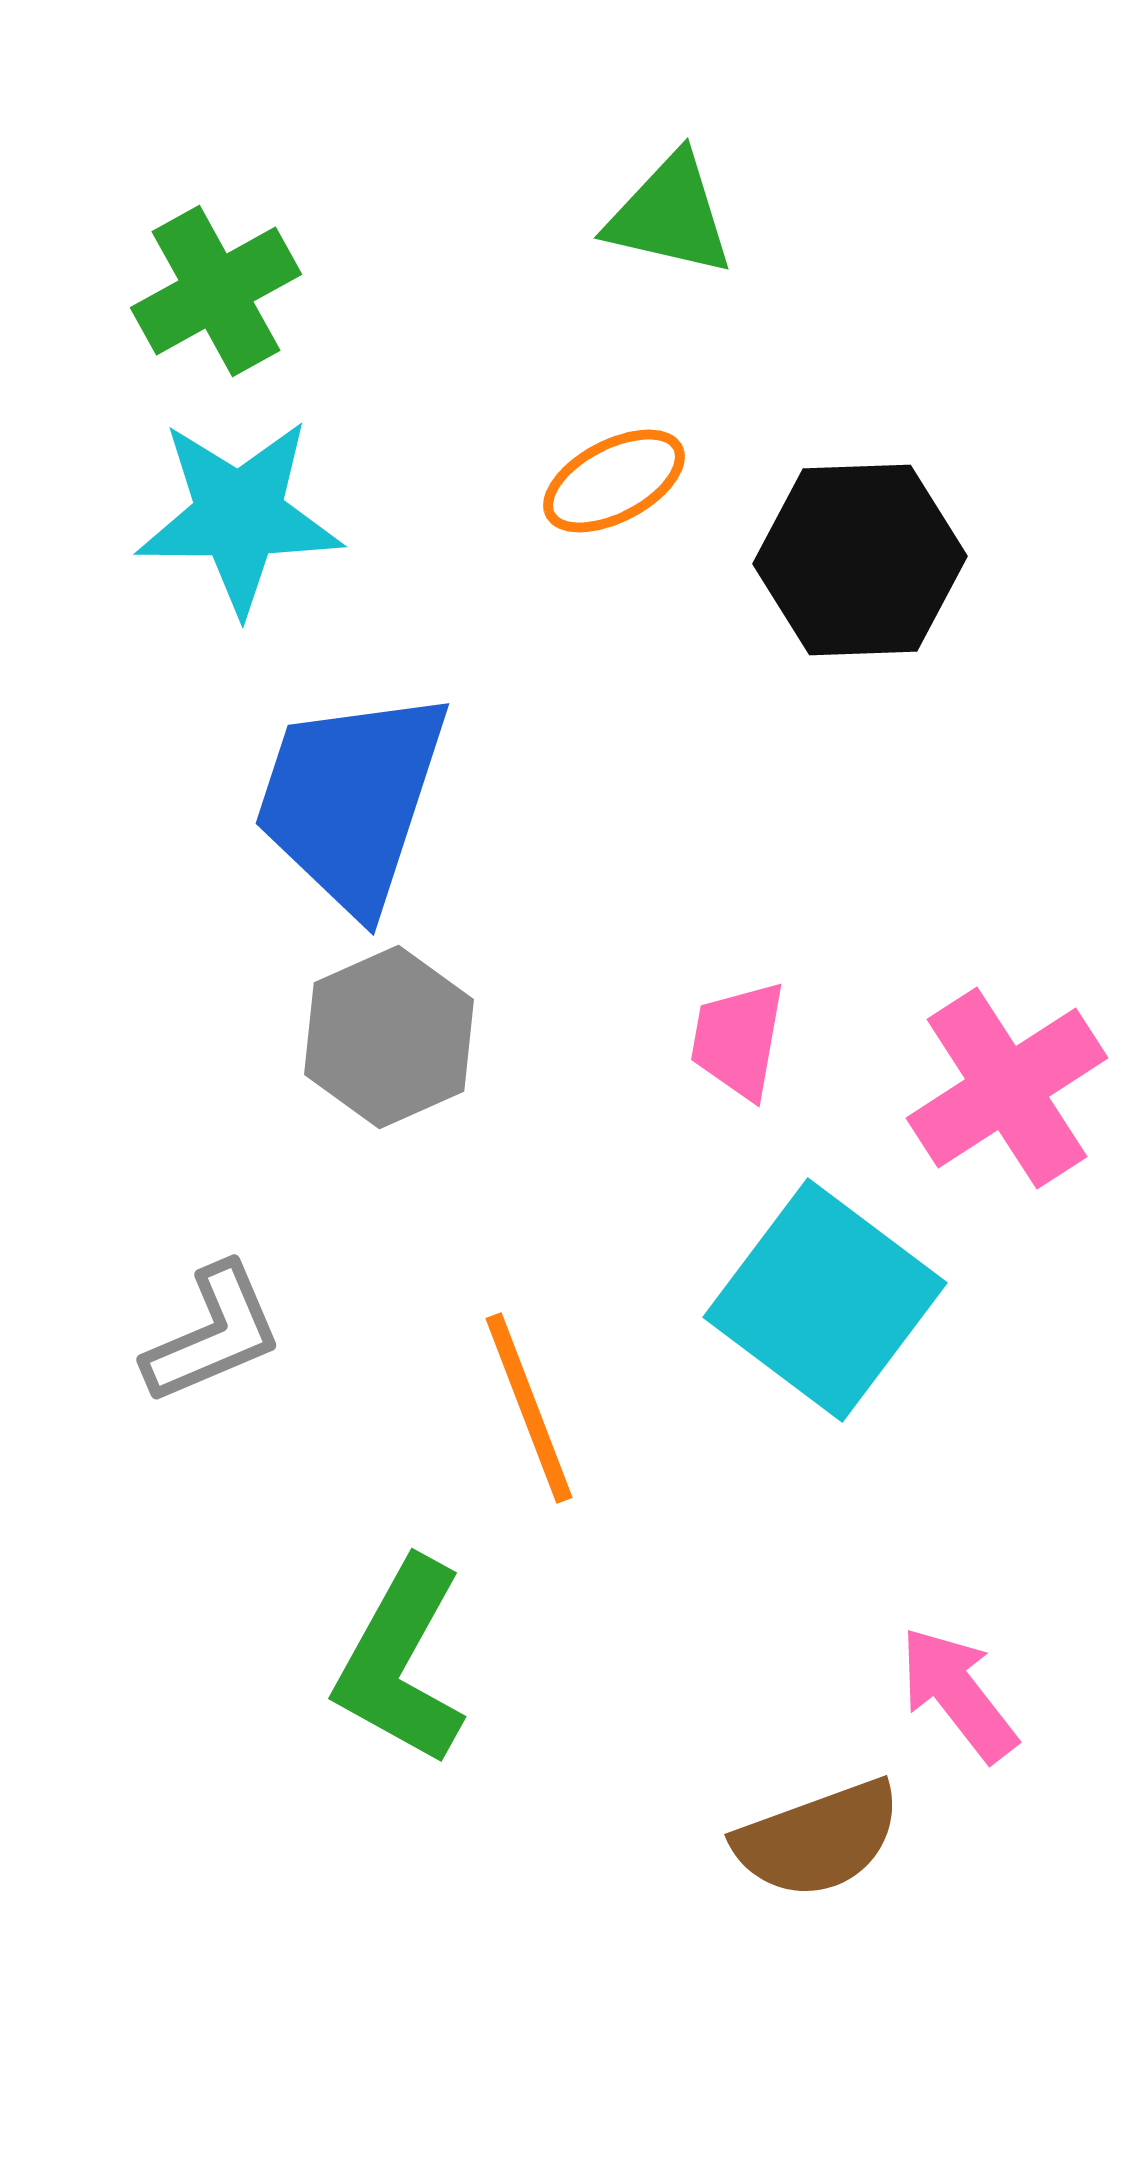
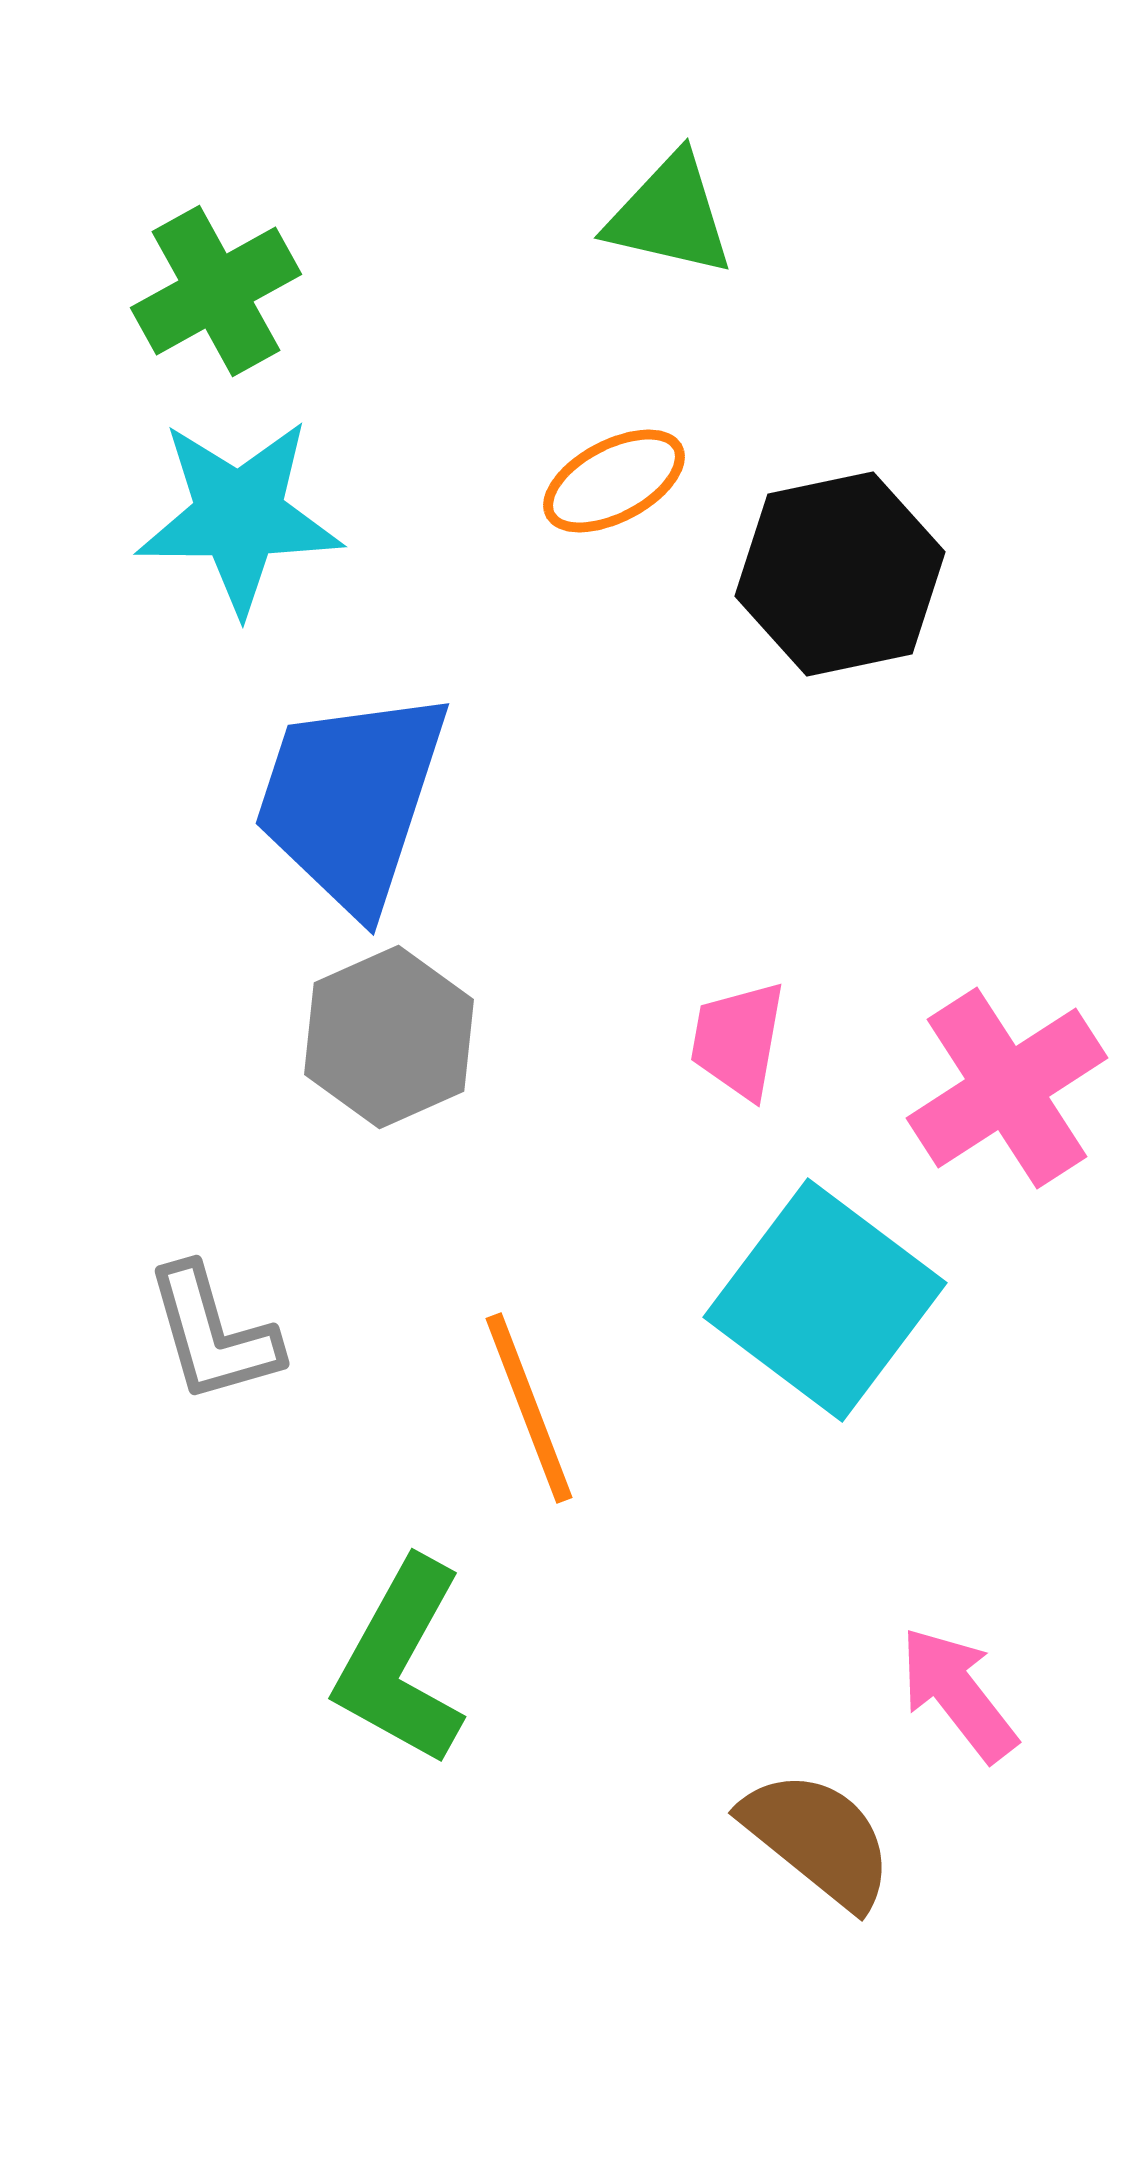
black hexagon: moved 20 px left, 14 px down; rotated 10 degrees counterclockwise
gray L-shape: rotated 97 degrees clockwise
brown semicircle: rotated 121 degrees counterclockwise
